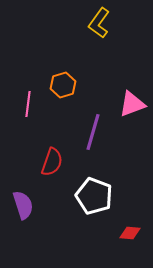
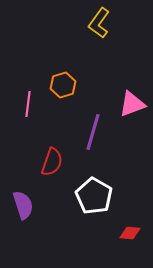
white pentagon: rotated 9 degrees clockwise
